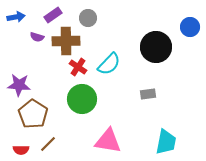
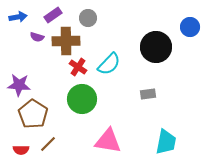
blue arrow: moved 2 px right
